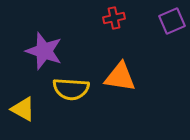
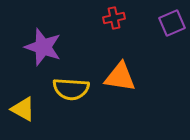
purple square: moved 2 px down
purple star: moved 1 px left, 4 px up
